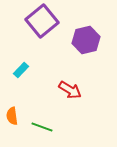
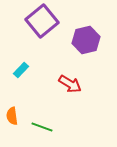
red arrow: moved 6 px up
